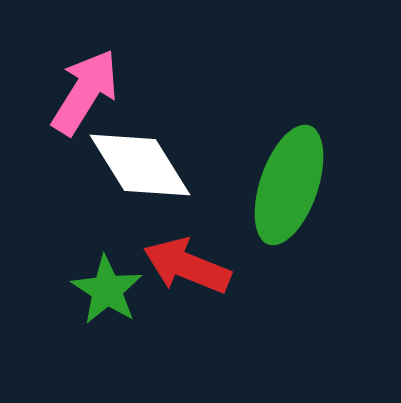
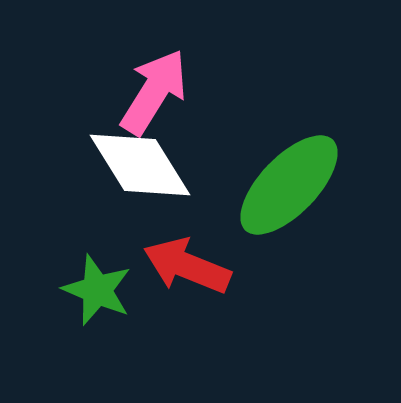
pink arrow: moved 69 px right
green ellipse: rotated 25 degrees clockwise
green star: moved 10 px left; rotated 10 degrees counterclockwise
